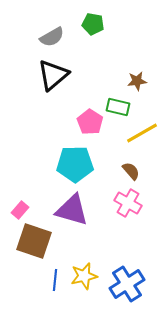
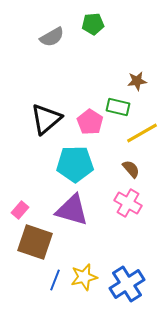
green pentagon: rotated 15 degrees counterclockwise
black triangle: moved 7 px left, 44 px down
brown semicircle: moved 2 px up
brown square: moved 1 px right, 1 px down
yellow star: moved 1 px down
blue line: rotated 15 degrees clockwise
